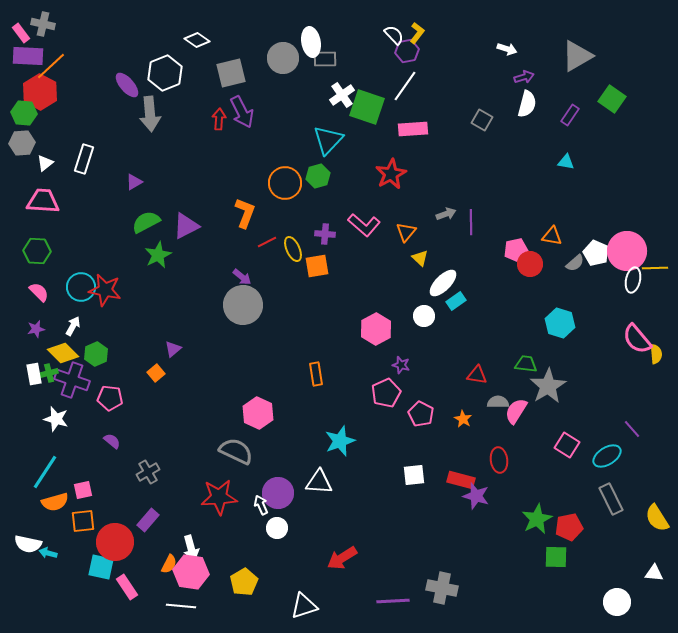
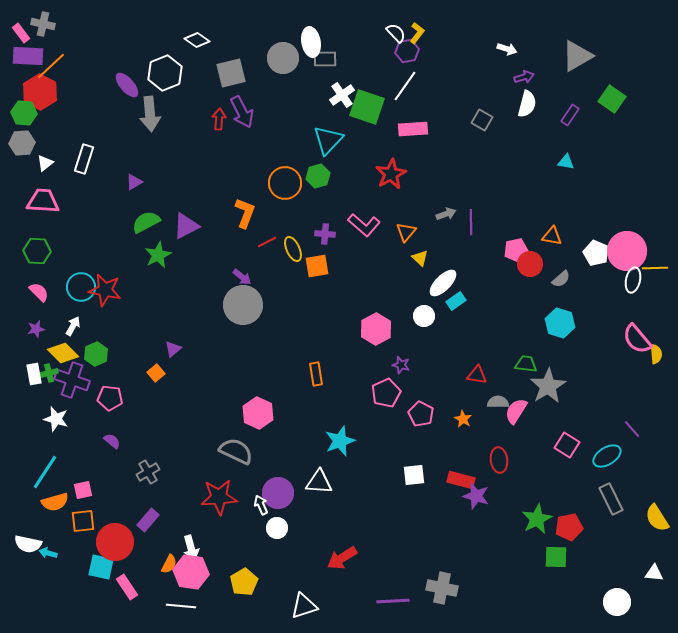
white semicircle at (394, 35): moved 2 px right, 2 px up
gray semicircle at (575, 263): moved 14 px left, 16 px down
